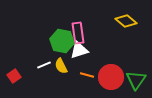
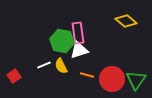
red circle: moved 1 px right, 2 px down
